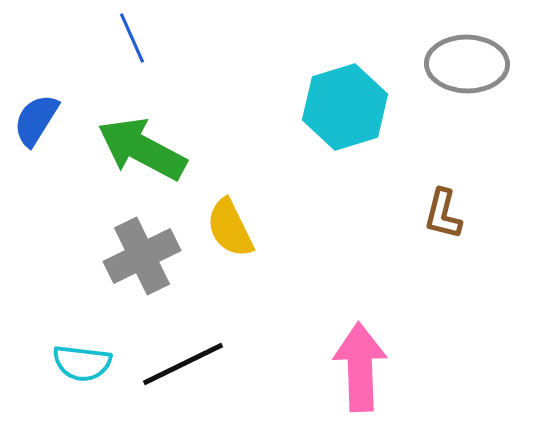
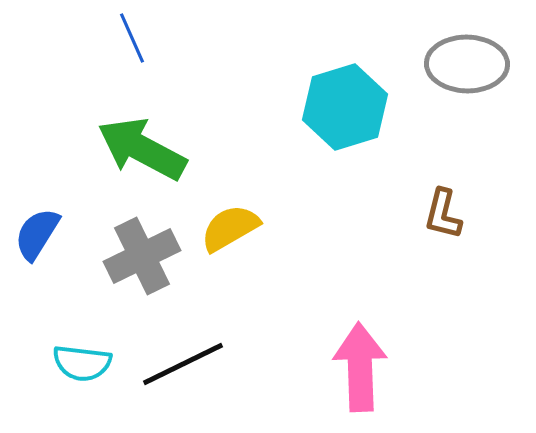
blue semicircle: moved 1 px right, 114 px down
yellow semicircle: rotated 86 degrees clockwise
